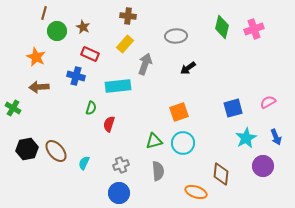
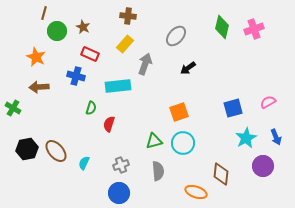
gray ellipse: rotated 45 degrees counterclockwise
